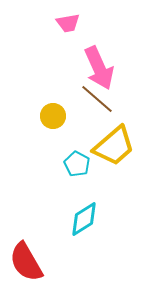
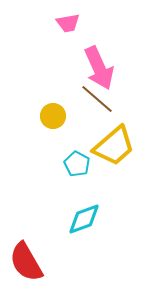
cyan diamond: rotated 12 degrees clockwise
